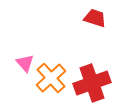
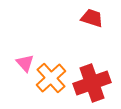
red trapezoid: moved 3 px left
